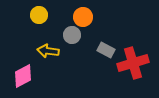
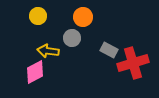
yellow circle: moved 1 px left, 1 px down
gray circle: moved 3 px down
gray rectangle: moved 3 px right
pink diamond: moved 12 px right, 4 px up
